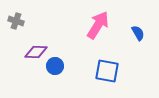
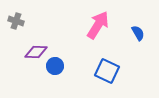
blue square: rotated 15 degrees clockwise
